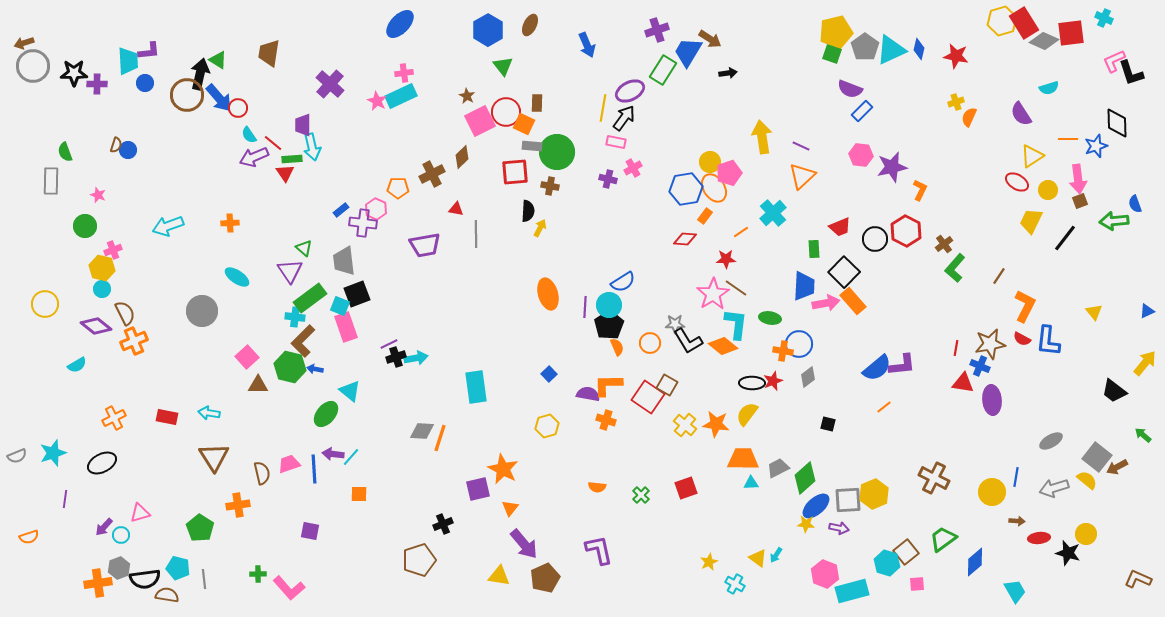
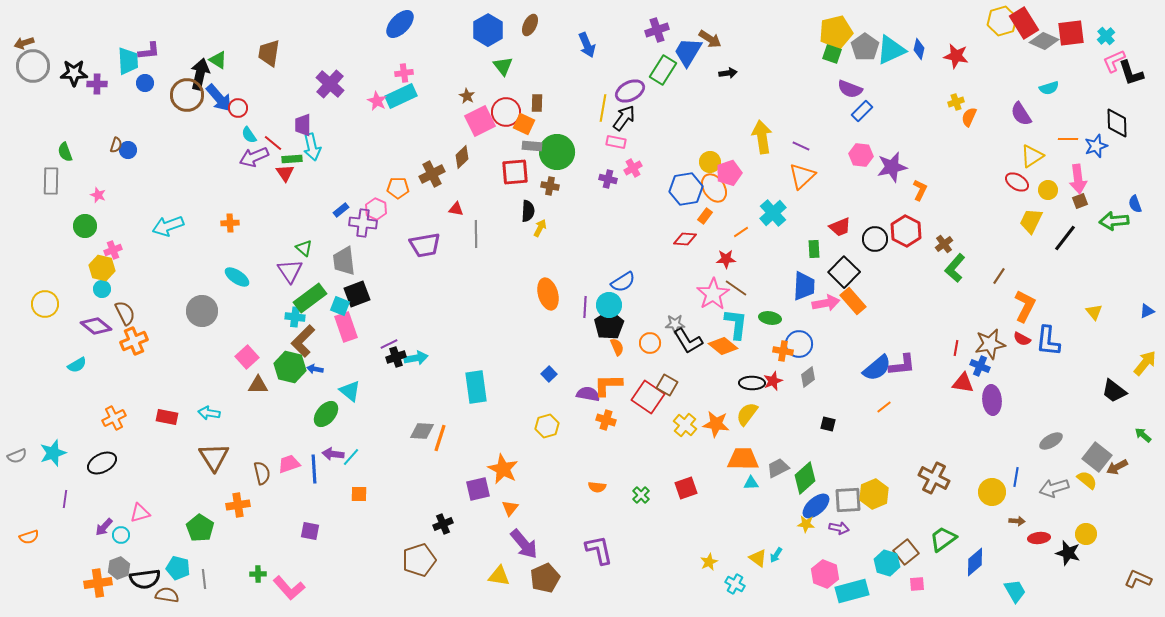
cyan cross at (1104, 18): moved 2 px right, 18 px down; rotated 24 degrees clockwise
